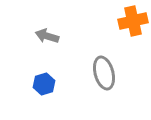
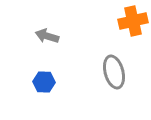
gray ellipse: moved 10 px right, 1 px up
blue hexagon: moved 2 px up; rotated 20 degrees clockwise
